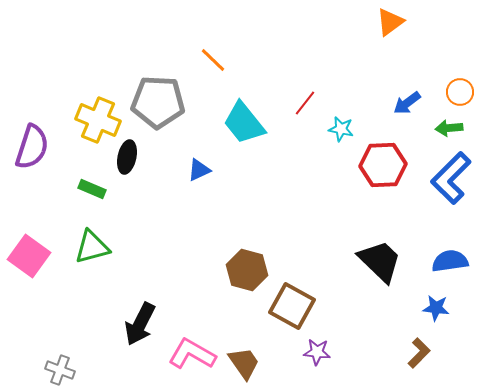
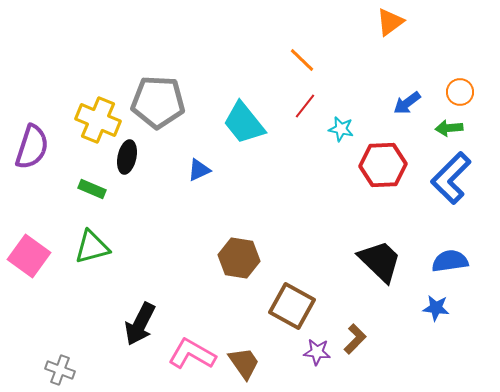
orange line: moved 89 px right
red line: moved 3 px down
brown hexagon: moved 8 px left, 12 px up; rotated 6 degrees counterclockwise
brown L-shape: moved 64 px left, 14 px up
